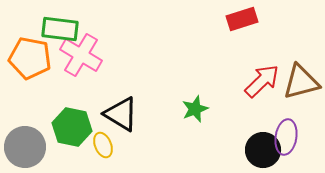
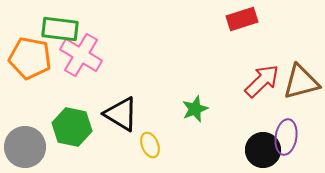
yellow ellipse: moved 47 px right
